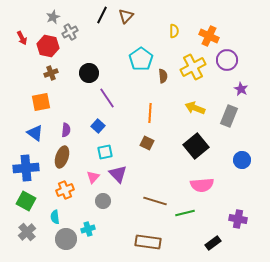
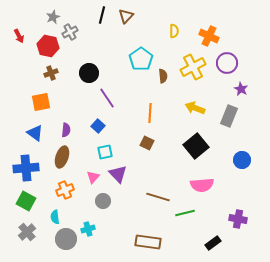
black line at (102, 15): rotated 12 degrees counterclockwise
red arrow at (22, 38): moved 3 px left, 2 px up
purple circle at (227, 60): moved 3 px down
brown line at (155, 201): moved 3 px right, 4 px up
